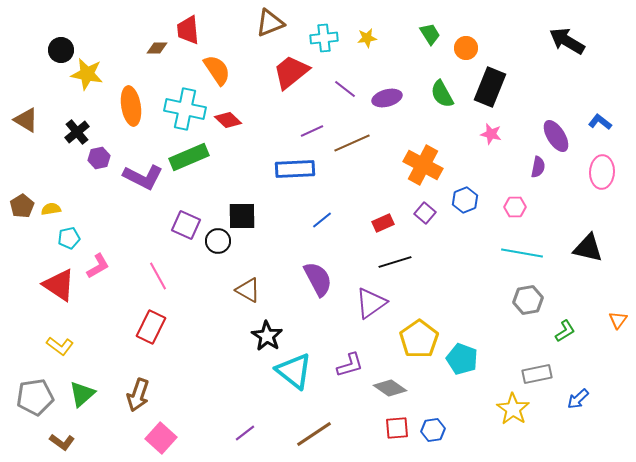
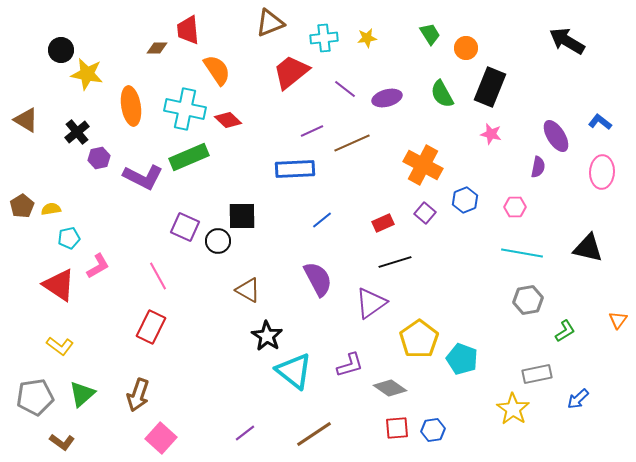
purple square at (186, 225): moved 1 px left, 2 px down
